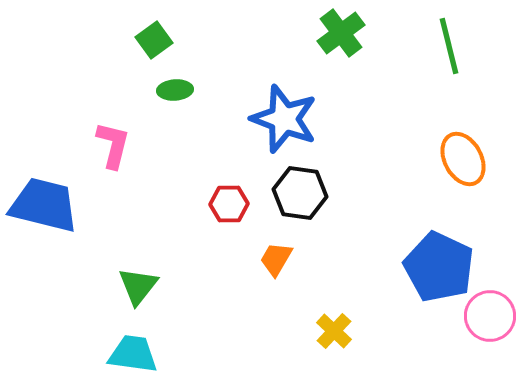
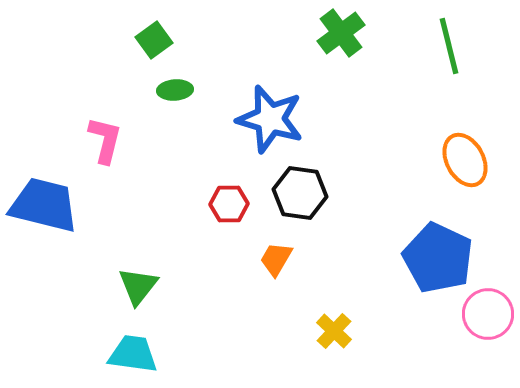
blue star: moved 14 px left; rotated 4 degrees counterclockwise
pink L-shape: moved 8 px left, 5 px up
orange ellipse: moved 2 px right, 1 px down
blue pentagon: moved 1 px left, 9 px up
pink circle: moved 2 px left, 2 px up
